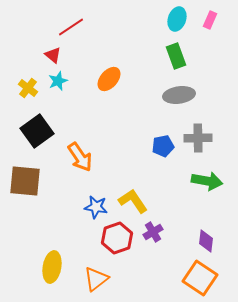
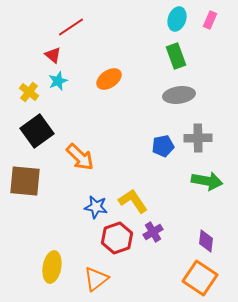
orange ellipse: rotated 15 degrees clockwise
yellow cross: moved 1 px right, 4 px down
orange arrow: rotated 12 degrees counterclockwise
